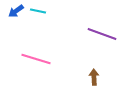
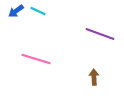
cyan line: rotated 14 degrees clockwise
purple line: moved 2 px left
